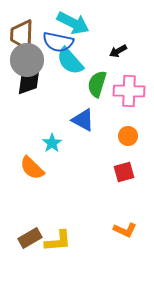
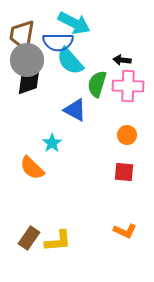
cyan arrow: moved 1 px right
brown trapezoid: rotated 8 degrees clockwise
blue semicircle: rotated 12 degrees counterclockwise
black arrow: moved 4 px right, 9 px down; rotated 36 degrees clockwise
pink cross: moved 1 px left, 5 px up
blue triangle: moved 8 px left, 10 px up
orange circle: moved 1 px left, 1 px up
red square: rotated 20 degrees clockwise
orange L-shape: moved 1 px down
brown rectangle: moved 1 px left; rotated 25 degrees counterclockwise
